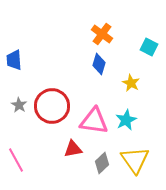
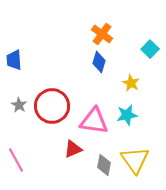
cyan square: moved 1 px right, 2 px down; rotated 18 degrees clockwise
blue diamond: moved 2 px up
cyan star: moved 1 px right, 5 px up; rotated 15 degrees clockwise
red triangle: rotated 12 degrees counterclockwise
gray diamond: moved 2 px right, 2 px down; rotated 35 degrees counterclockwise
